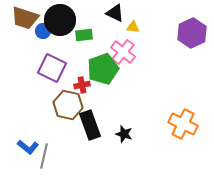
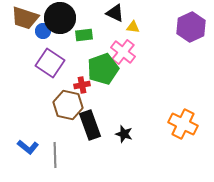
black circle: moved 2 px up
purple hexagon: moved 1 px left, 6 px up
purple square: moved 2 px left, 5 px up; rotated 8 degrees clockwise
gray line: moved 11 px right, 1 px up; rotated 15 degrees counterclockwise
